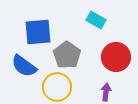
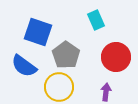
cyan rectangle: rotated 36 degrees clockwise
blue square: rotated 24 degrees clockwise
gray pentagon: moved 1 px left
yellow circle: moved 2 px right
